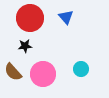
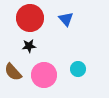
blue triangle: moved 2 px down
black star: moved 4 px right
cyan circle: moved 3 px left
pink circle: moved 1 px right, 1 px down
